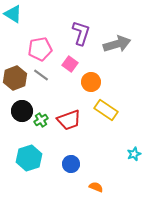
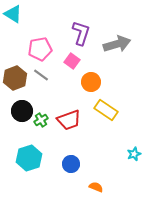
pink square: moved 2 px right, 3 px up
